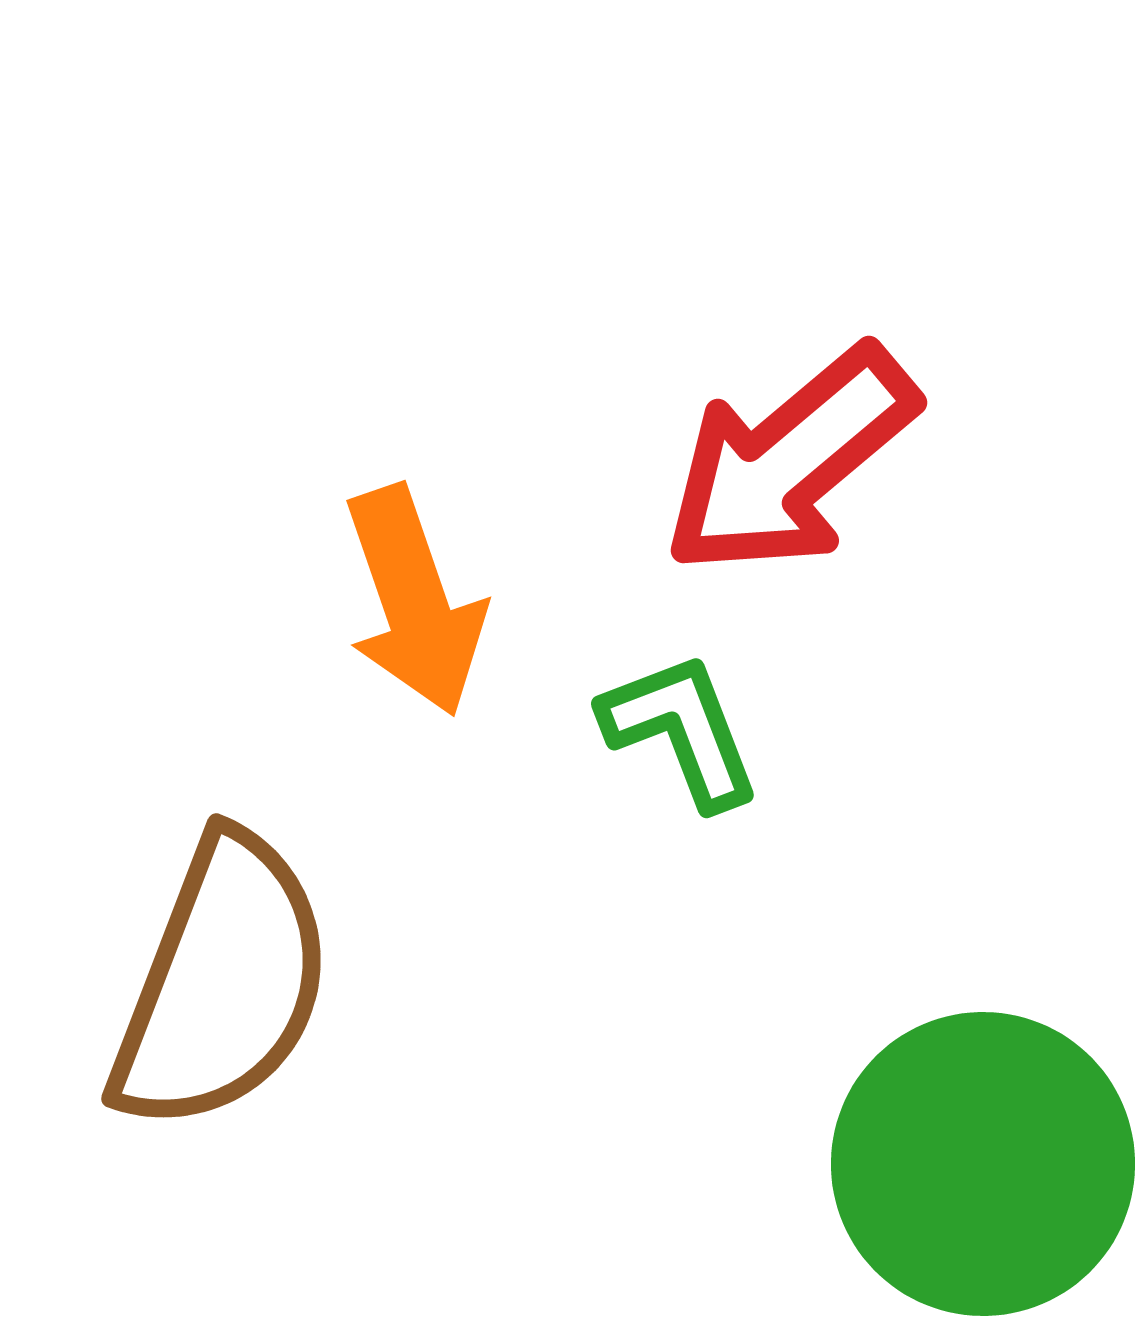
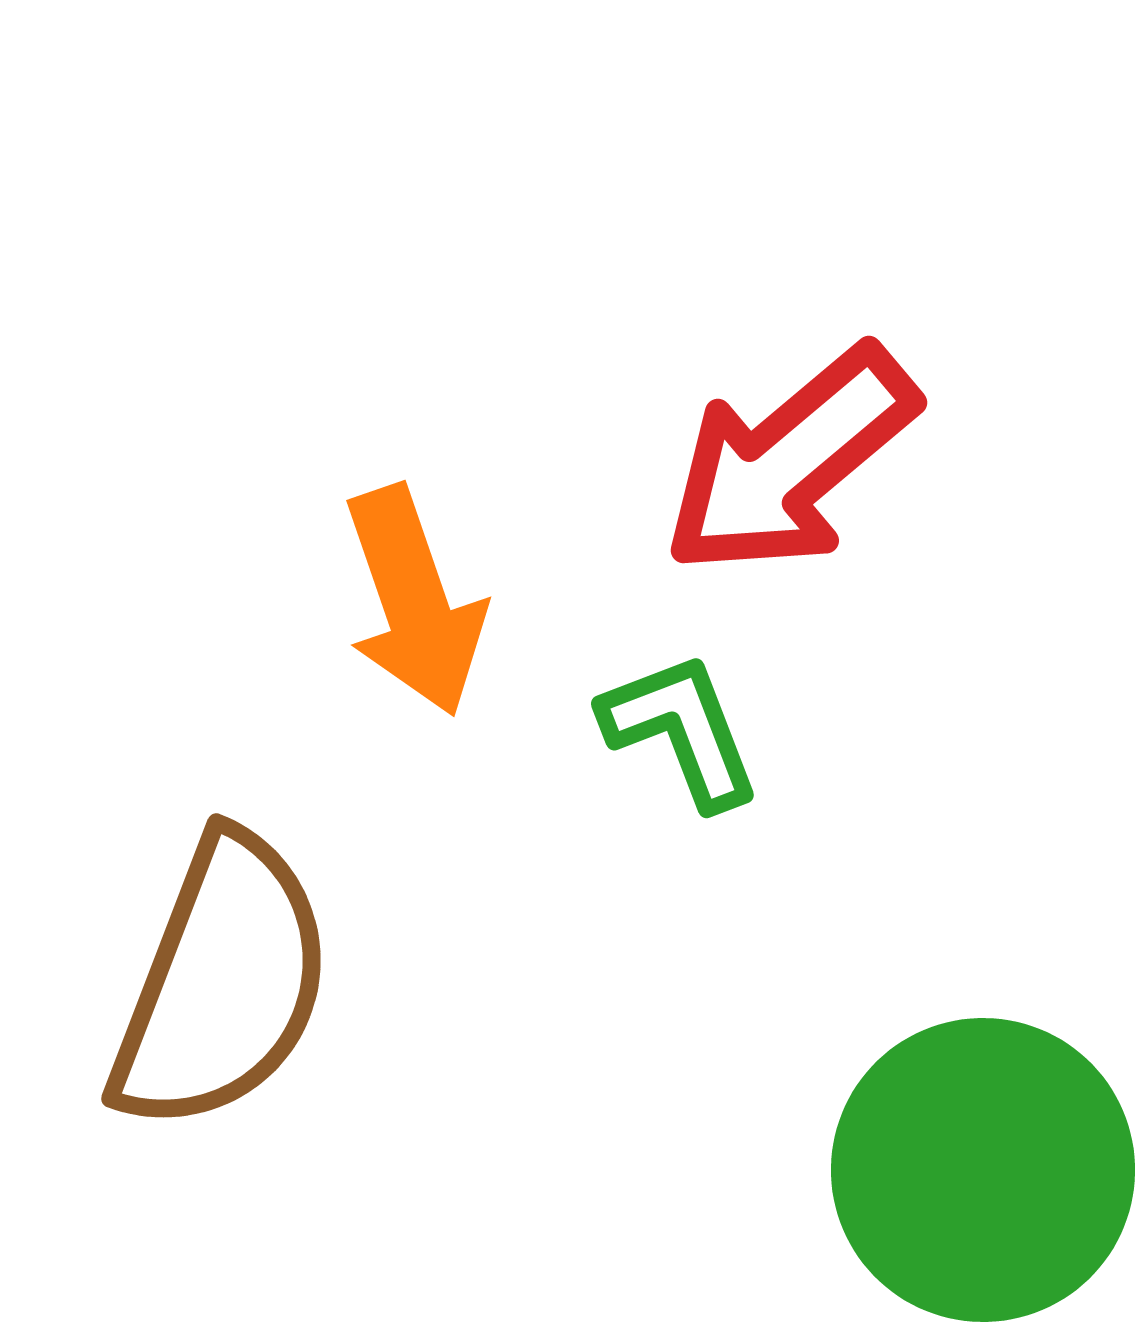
green circle: moved 6 px down
